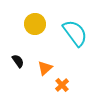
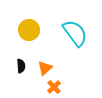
yellow circle: moved 6 px left, 6 px down
black semicircle: moved 3 px right, 5 px down; rotated 32 degrees clockwise
orange cross: moved 8 px left, 2 px down
